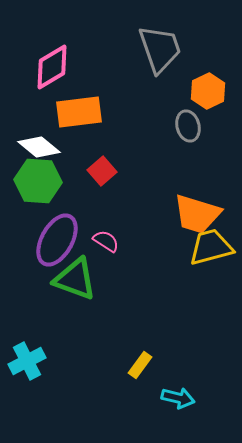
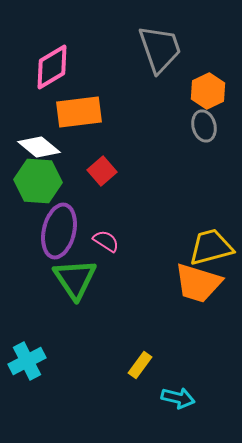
gray ellipse: moved 16 px right
orange trapezoid: moved 1 px right, 69 px down
purple ellipse: moved 2 px right, 9 px up; rotated 16 degrees counterclockwise
green triangle: rotated 36 degrees clockwise
